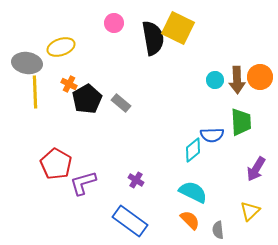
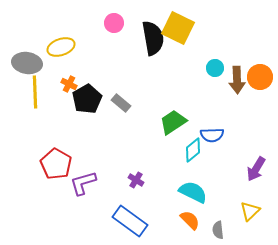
cyan circle: moved 12 px up
green trapezoid: moved 68 px left; rotated 120 degrees counterclockwise
